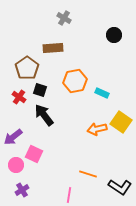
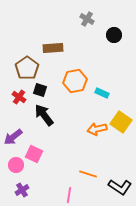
gray cross: moved 23 px right, 1 px down
